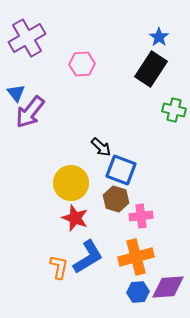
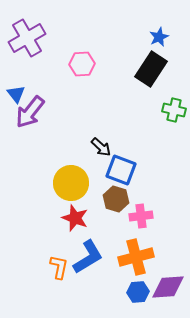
blue star: rotated 12 degrees clockwise
blue triangle: moved 1 px down
